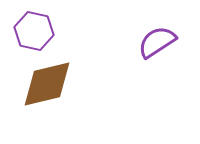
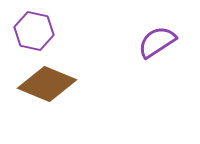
brown diamond: rotated 36 degrees clockwise
